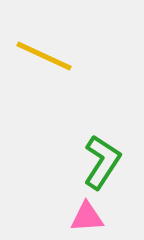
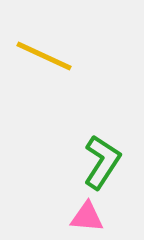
pink triangle: rotated 9 degrees clockwise
